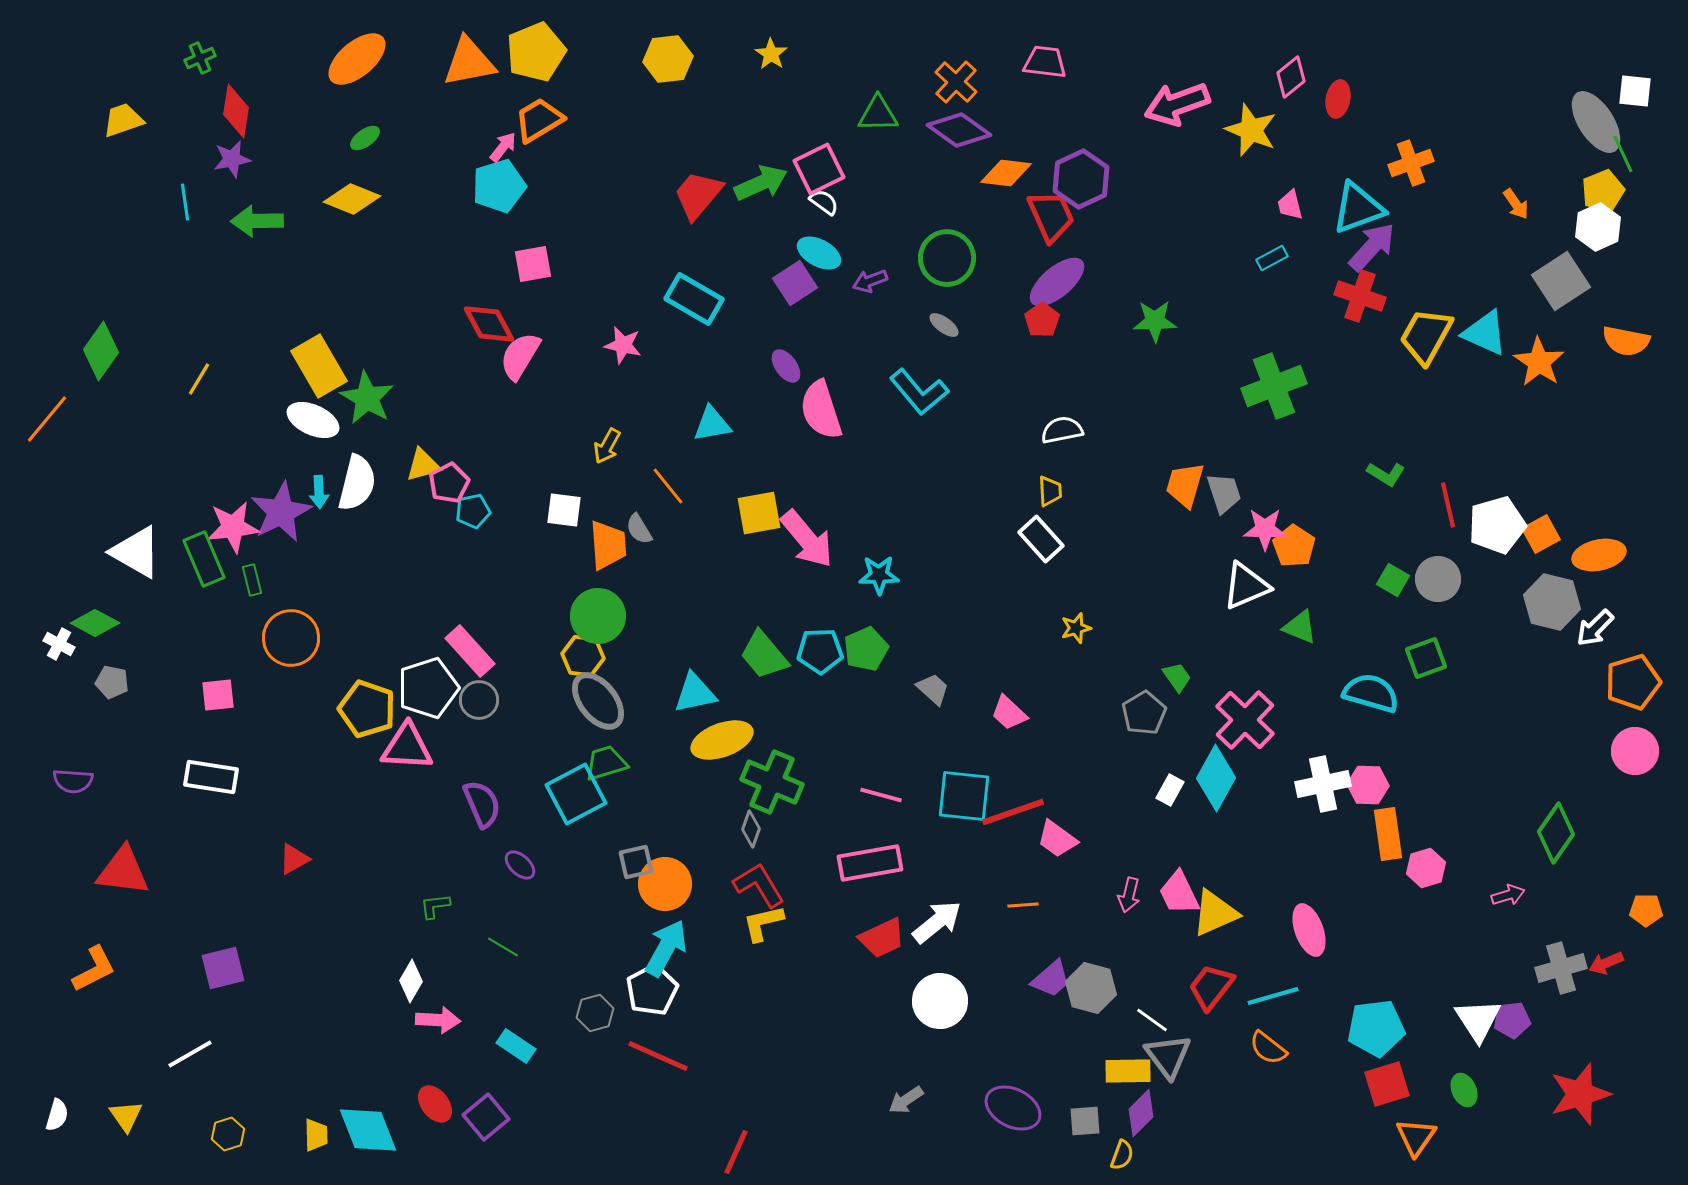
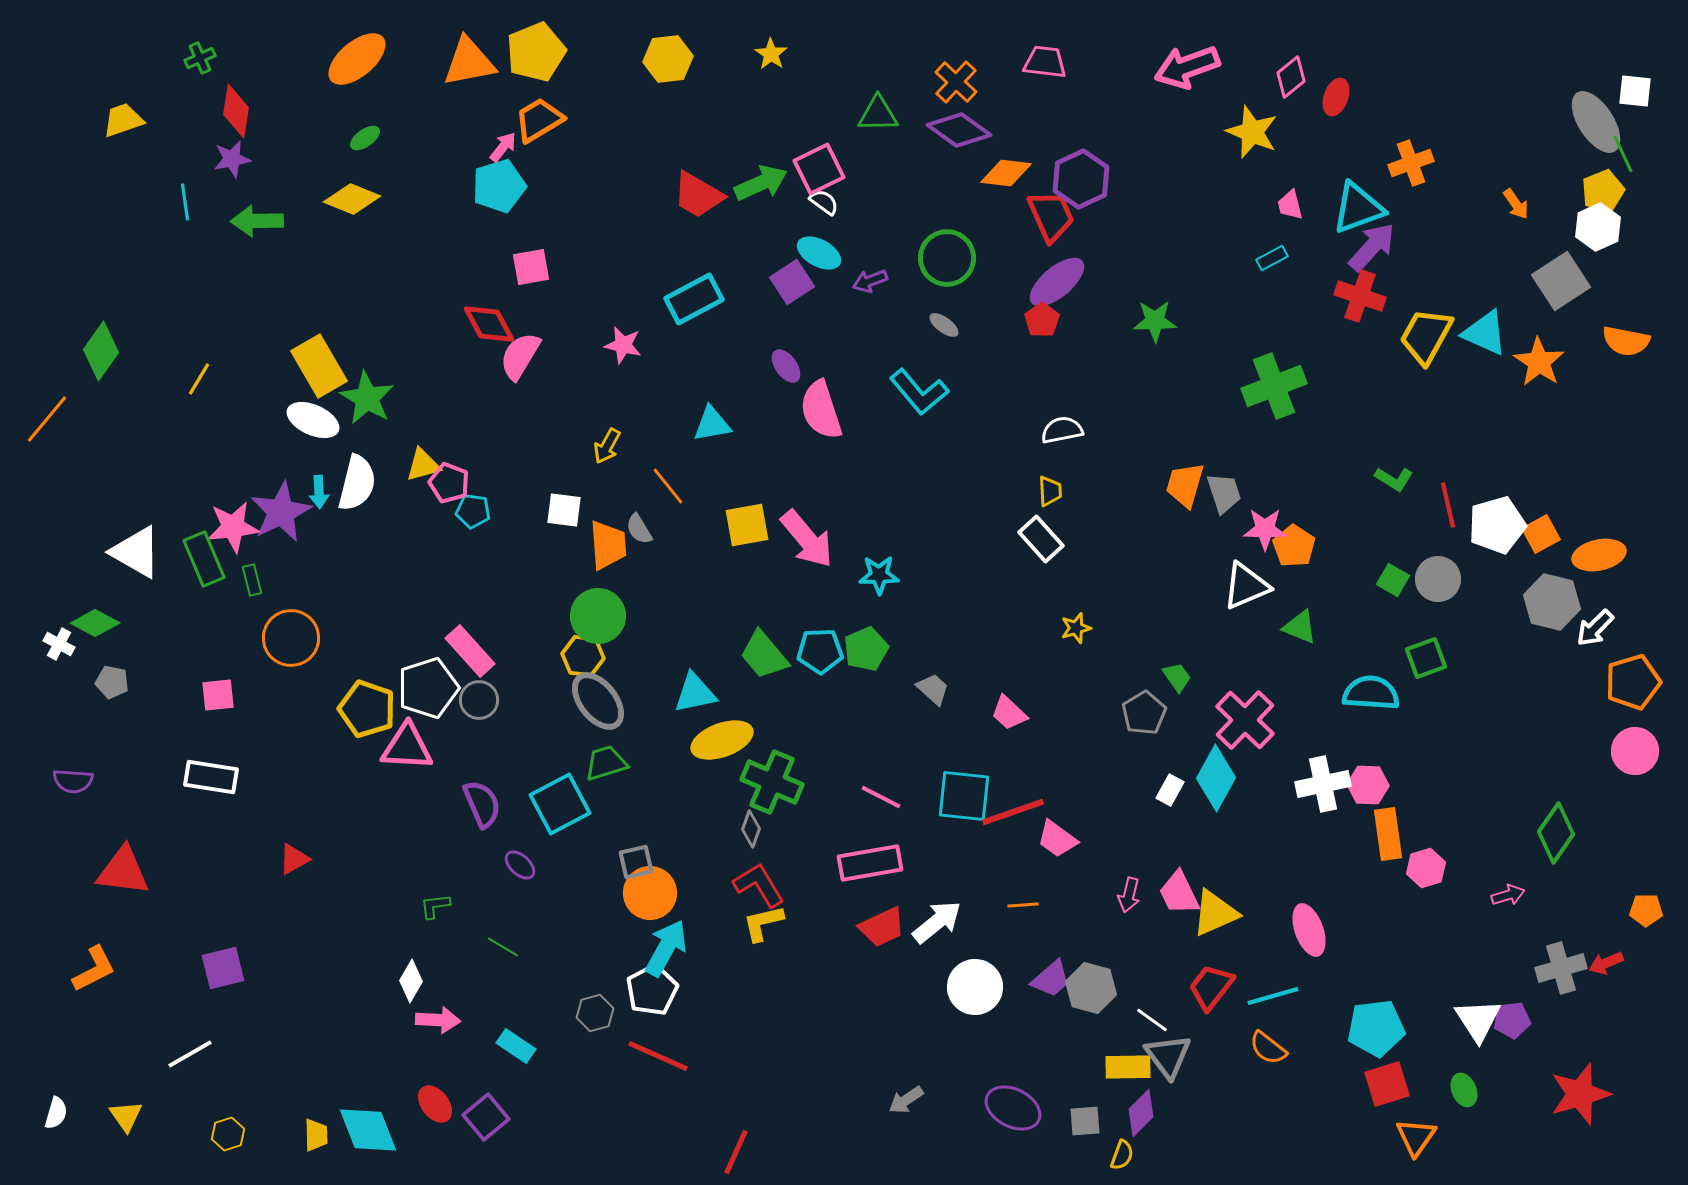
red ellipse at (1338, 99): moved 2 px left, 2 px up; rotated 9 degrees clockwise
pink arrow at (1177, 104): moved 10 px right, 37 px up
yellow star at (1251, 130): moved 1 px right, 2 px down
red trapezoid at (698, 195): rotated 100 degrees counterclockwise
pink square at (533, 264): moved 2 px left, 3 px down
purple square at (795, 283): moved 3 px left, 1 px up
cyan rectangle at (694, 299): rotated 58 degrees counterclockwise
green L-shape at (1386, 474): moved 8 px right, 5 px down
pink pentagon at (449, 483): rotated 24 degrees counterclockwise
cyan pentagon at (473, 511): rotated 20 degrees clockwise
yellow square at (759, 513): moved 12 px left, 12 px down
cyan semicircle at (1371, 693): rotated 12 degrees counterclockwise
cyan square at (576, 794): moved 16 px left, 10 px down
pink line at (881, 795): moved 2 px down; rotated 12 degrees clockwise
orange circle at (665, 884): moved 15 px left, 9 px down
red trapezoid at (882, 938): moved 11 px up
white circle at (940, 1001): moved 35 px right, 14 px up
yellow rectangle at (1128, 1071): moved 4 px up
white semicircle at (57, 1115): moved 1 px left, 2 px up
